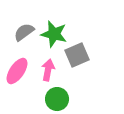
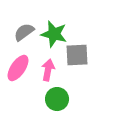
gray square: rotated 20 degrees clockwise
pink ellipse: moved 1 px right, 3 px up
